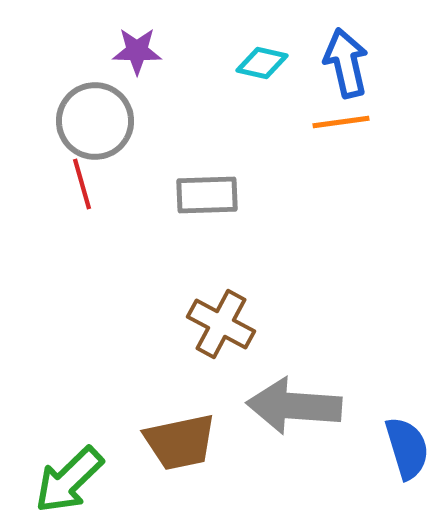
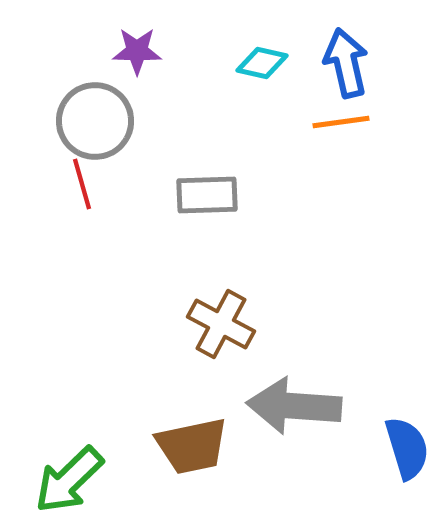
brown trapezoid: moved 12 px right, 4 px down
